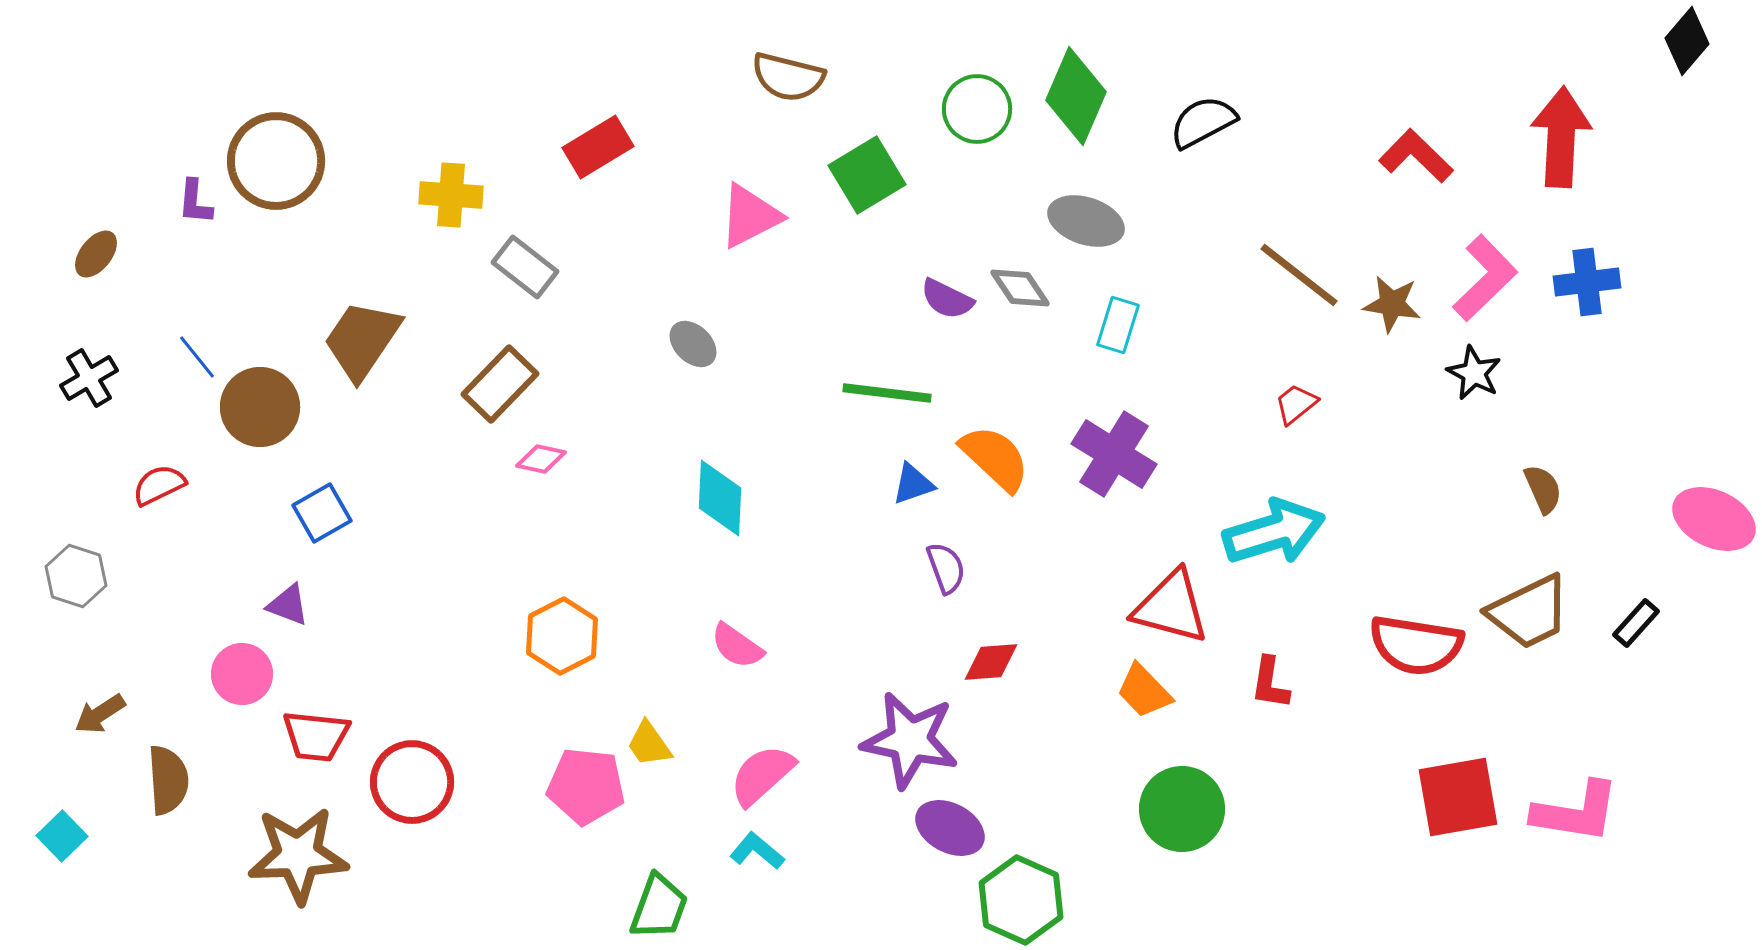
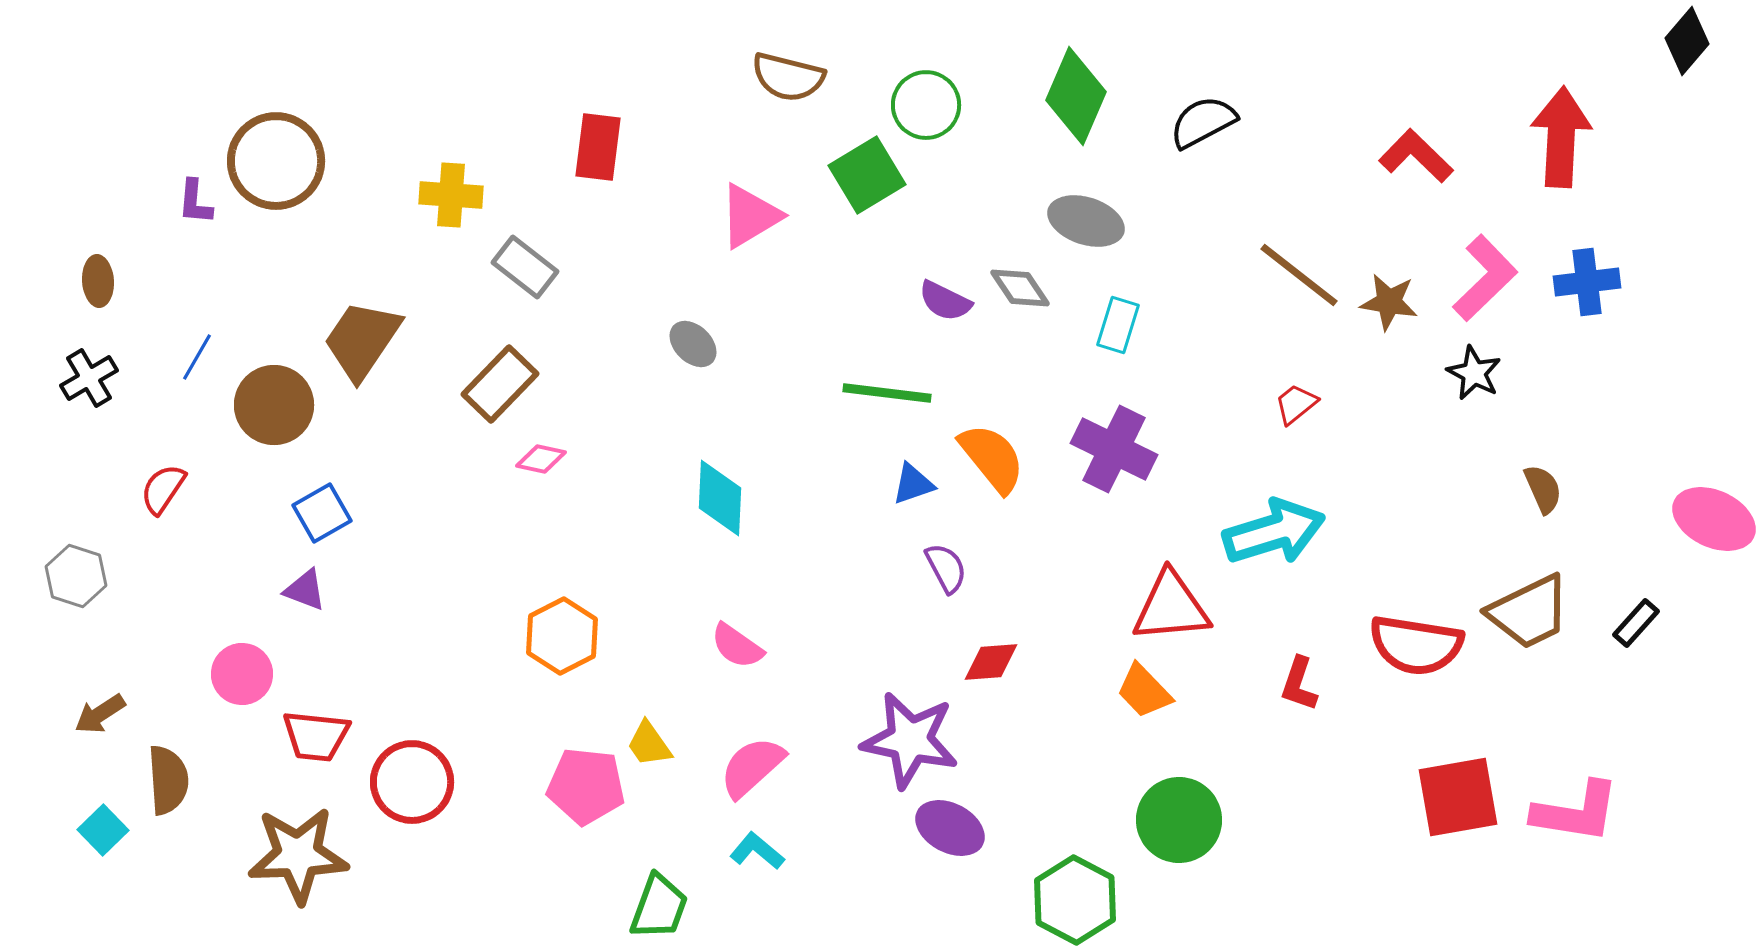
green circle at (977, 109): moved 51 px left, 4 px up
red rectangle at (598, 147): rotated 52 degrees counterclockwise
pink triangle at (750, 216): rotated 4 degrees counterclockwise
brown ellipse at (96, 254): moved 2 px right, 27 px down; rotated 42 degrees counterclockwise
purple semicircle at (947, 299): moved 2 px left, 2 px down
brown star at (1392, 304): moved 3 px left, 2 px up
blue line at (197, 357): rotated 69 degrees clockwise
brown circle at (260, 407): moved 14 px right, 2 px up
purple cross at (1114, 454): moved 5 px up; rotated 6 degrees counterclockwise
orange semicircle at (995, 458): moved 3 px left; rotated 8 degrees clockwise
red semicircle at (159, 485): moved 4 px right, 4 px down; rotated 30 degrees counterclockwise
purple semicircle at (946, 568): rotated 8 degrees counterclockwise
purple triangle at (288, 605): moved 17 px right, 15 px up
red triangle at (1171, 607): rotated 20 degrees counterclockwise
red L-shape at (1270, 683): moved 29 px right, 1 px down; rotated 10 degrees clockwise
pink semicircle at (762, 775): moved 10 px left, 8 px up
green circle at (1182, 809): moved 3 px left, 11 px down
cyan square at (62, 836): moved 41 px right, 6 px up
green hexagon at (1021, 900): moved 54 px right; rotated 4 degrees clockwise
